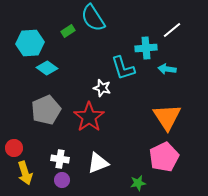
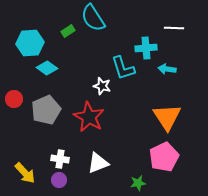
white line: moved 2 px right, 2 px up; rotated 42 degrees clockwise
white star: moved 2 px up
red star: rotated 8 degrees counterclockwise
red circle: moved 49 px up
yellow arrow: rotated 25 degrees counterclockwise
purple circle: moved 3 px left
